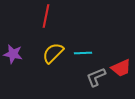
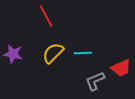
red line: rotated 40 degrees counterclockwise
gray L-shape: moved 1 px left, 4 px down
